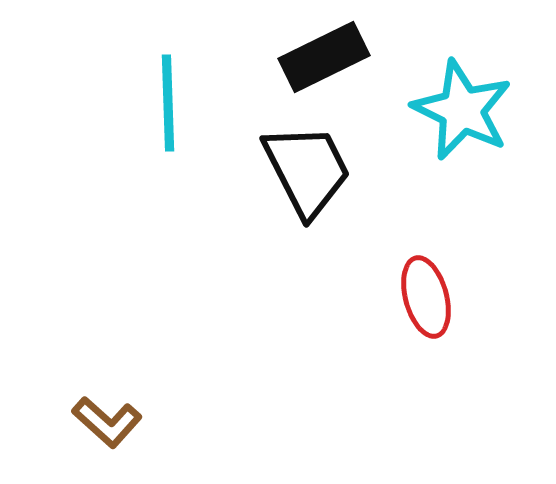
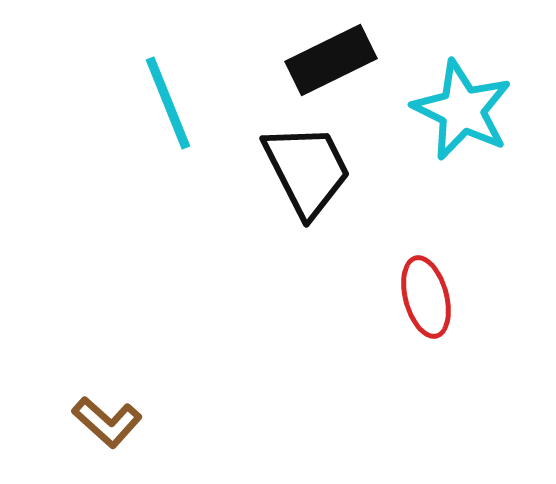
black rectangle: moved 7 px right, 3 px down
cyan line: rotated 20 degrees counterclockwise
